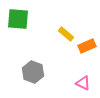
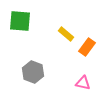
green square: moved 2 px right, 2 px down
orange rectangle: moved 1 px down; rotated 30 degrees counterclockwise
pink triangle: rotated 14 degrees counterclockwise
